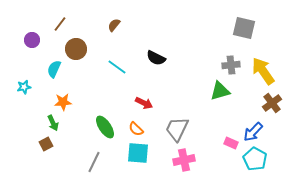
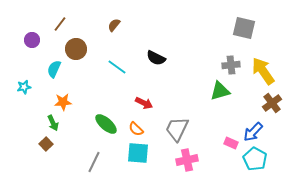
green ellipse: moved 1 px right, 3 px up; rotated 15 degrees counterclockwise
brown square: rotated 16 degrees counterclockwise
pink cross: moved 3 px right
